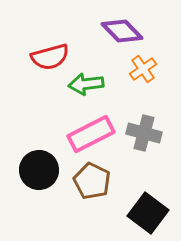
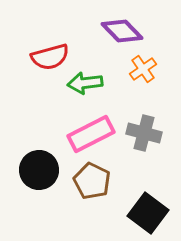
green arrow: moved 1 px left, 1 px up
